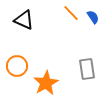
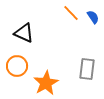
black triangle: moved 13 px down
gray rectangle: rotated 15 degrees clockwise
